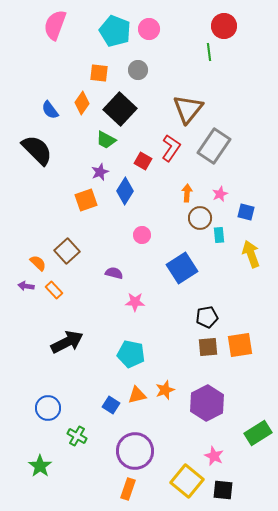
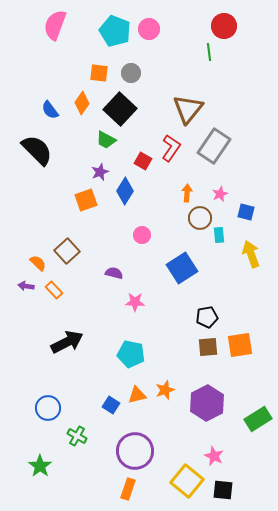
gray circle at (138, 70): moved 7 px left, 3 px down
green rectangle at (258, 433): moved 14 px up
